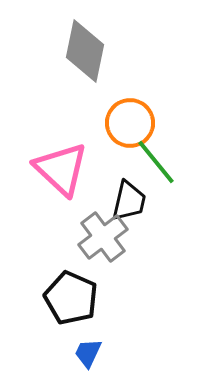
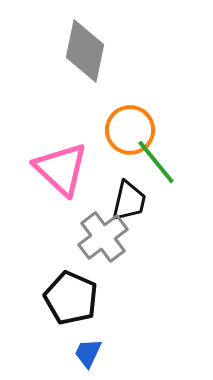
orange circle: moved 7 px down
